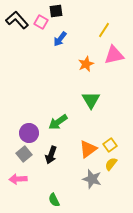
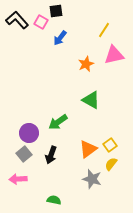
blue arrow: moved 1 px up
green triangle: rotated 30 degrees counterclockwise
green semicircle: rotated 128 degrees clockwise
